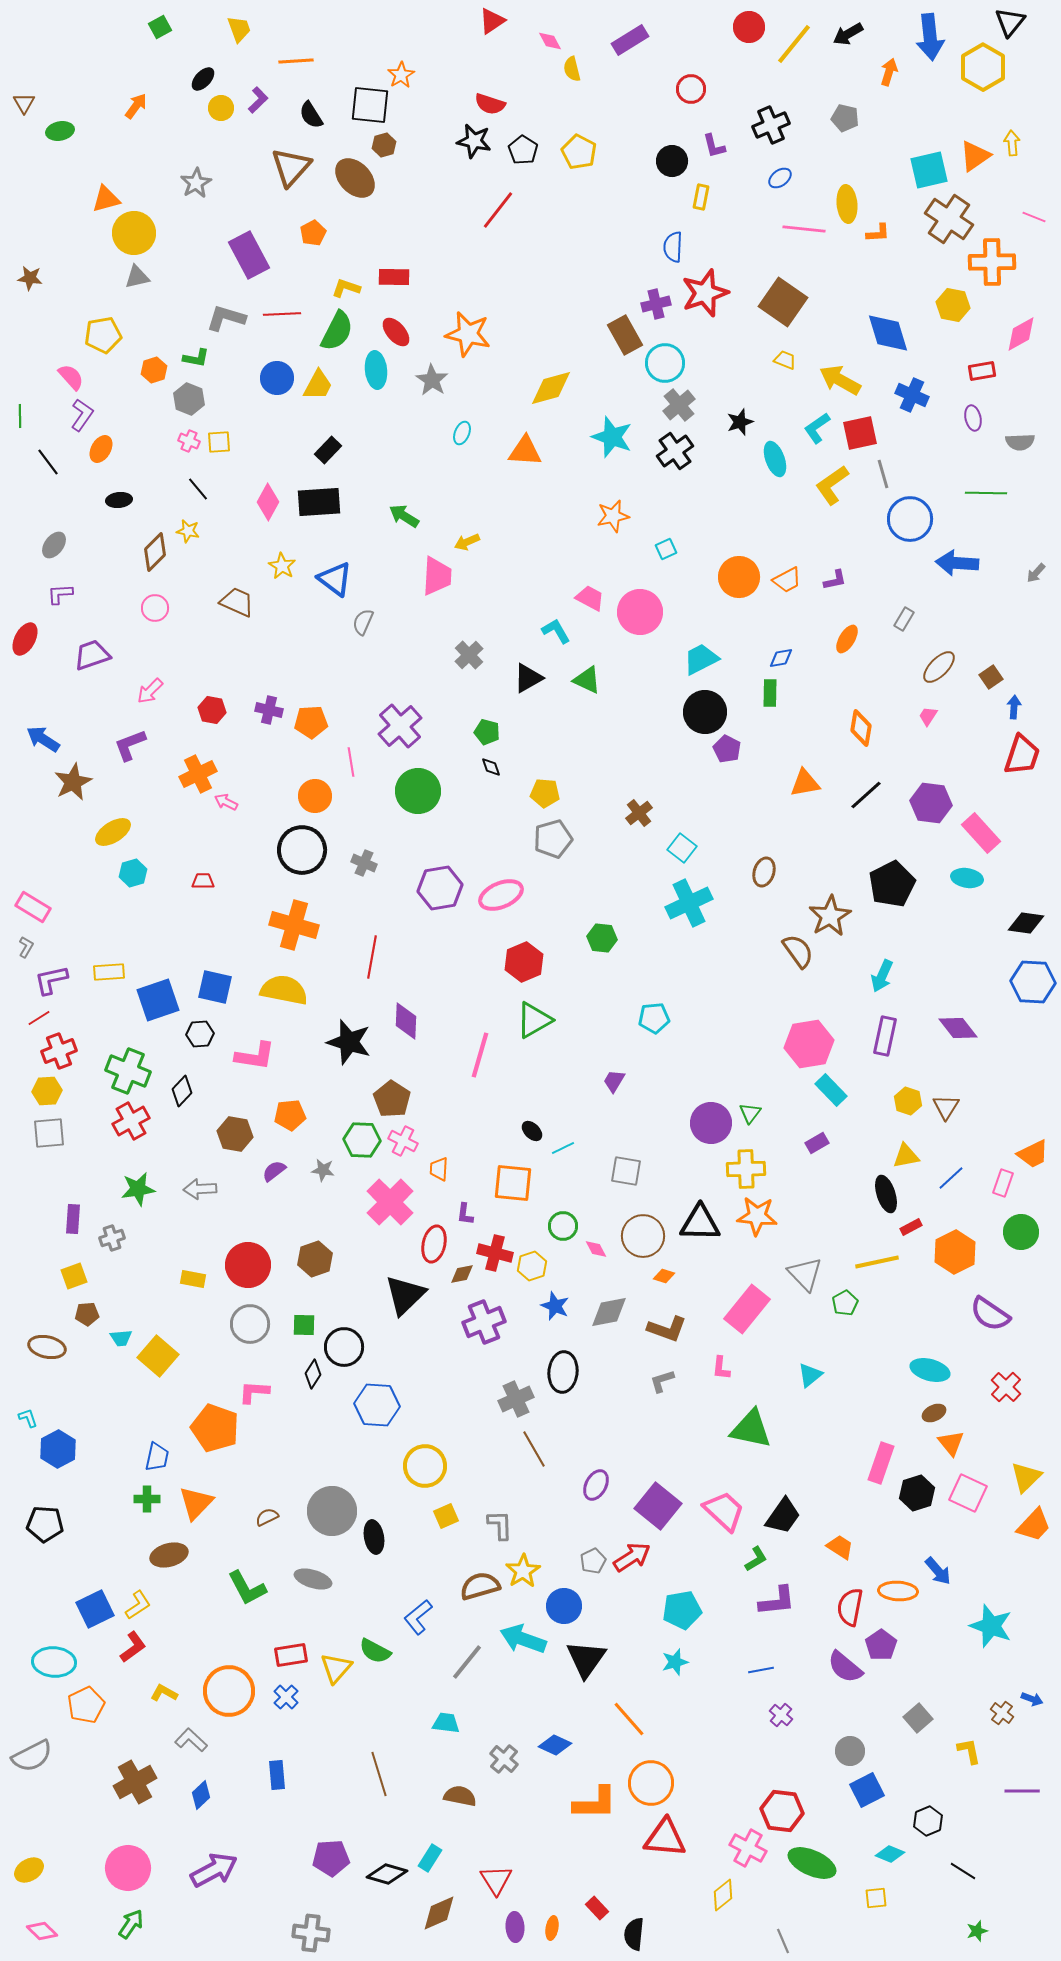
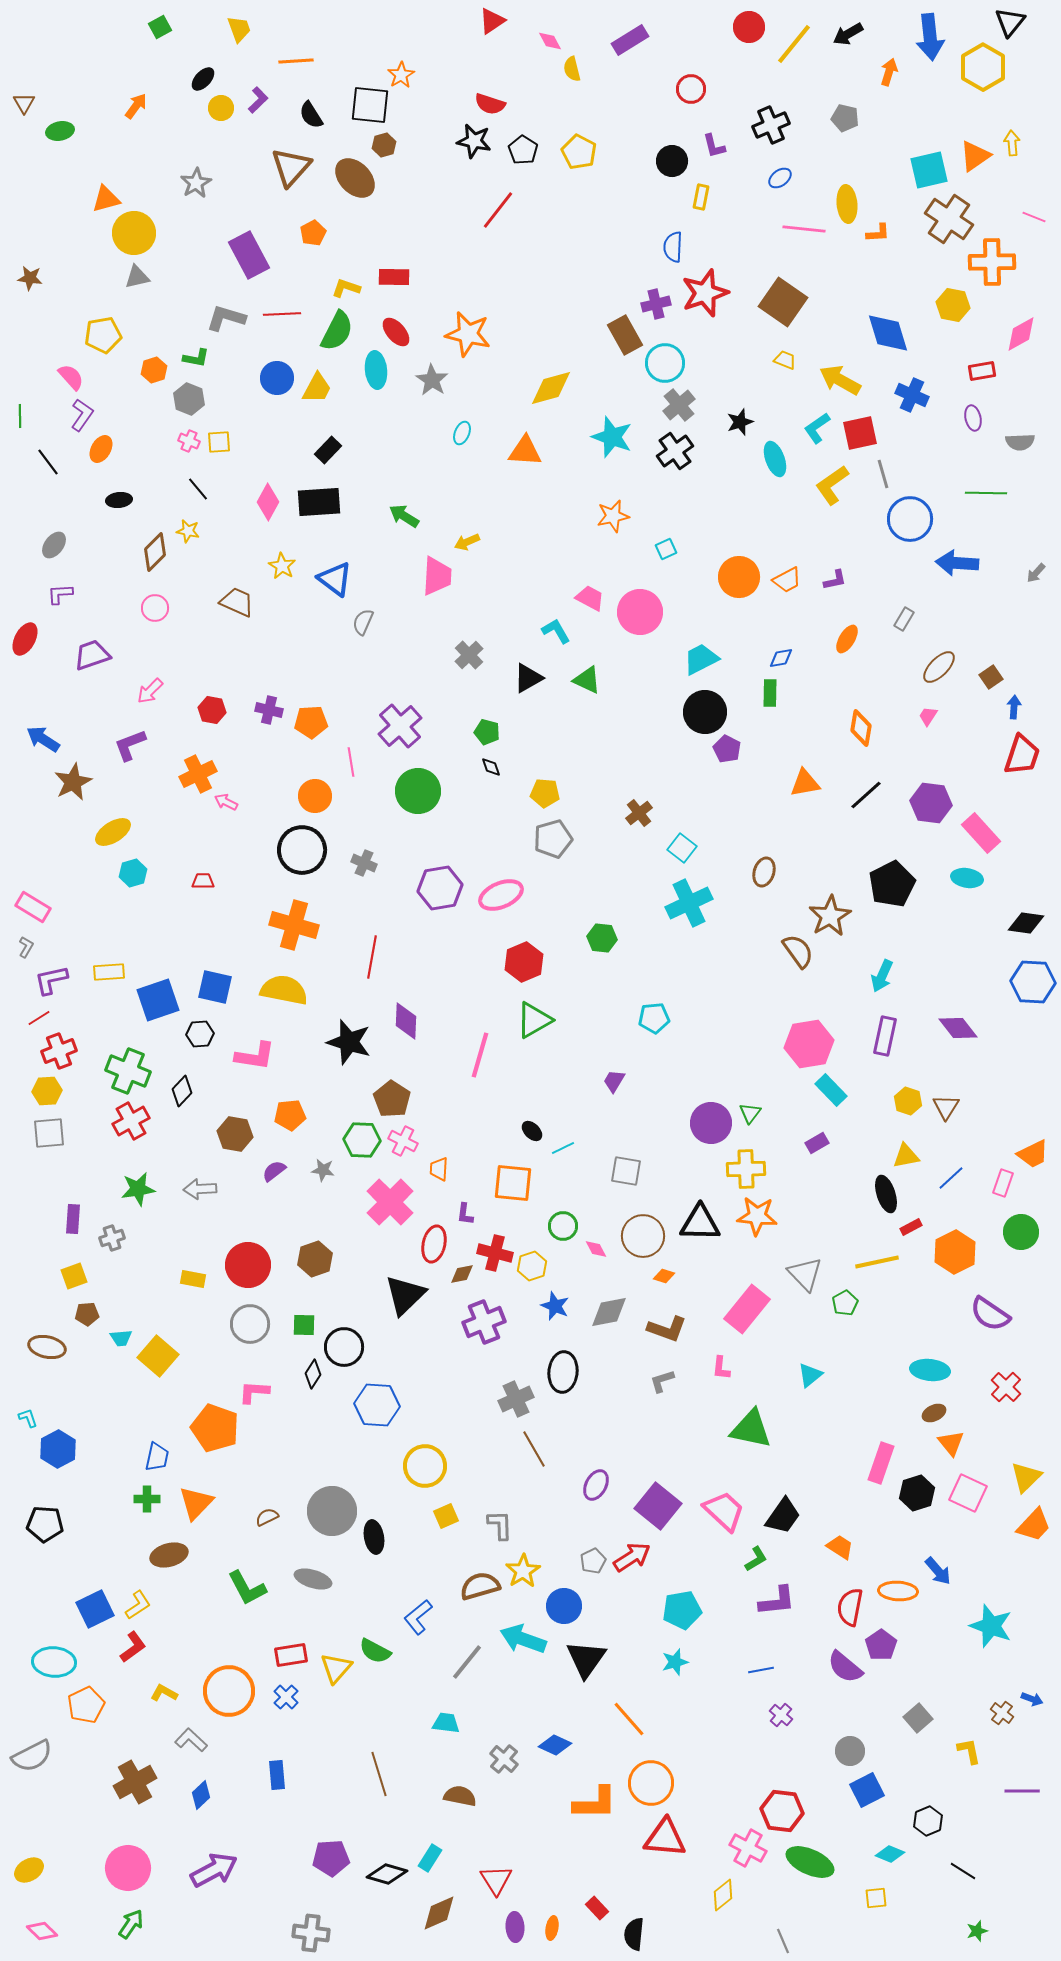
yellow trapezoid at (318, 385): moved 1 px left, 3 px down
cyan ellipse at (930, 1370): rotated 9 degrees counterclockwise
green ellipse at (812, 1863): moved 2 px left, 1 px up
